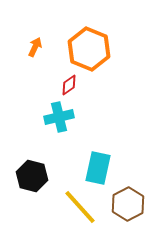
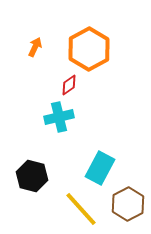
orange hexagon: rotated 9 degrees clockwise
cyan rectangle: moved 2 px right; rotated 16 degrees clockwise
yellow line: moved 1 px right, 2 px down
